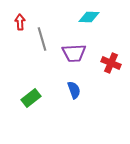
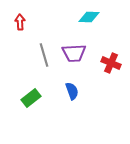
gray line: moved 2 px right, 16 px down
blue semicircle: moved 2 px left, 1 px down
